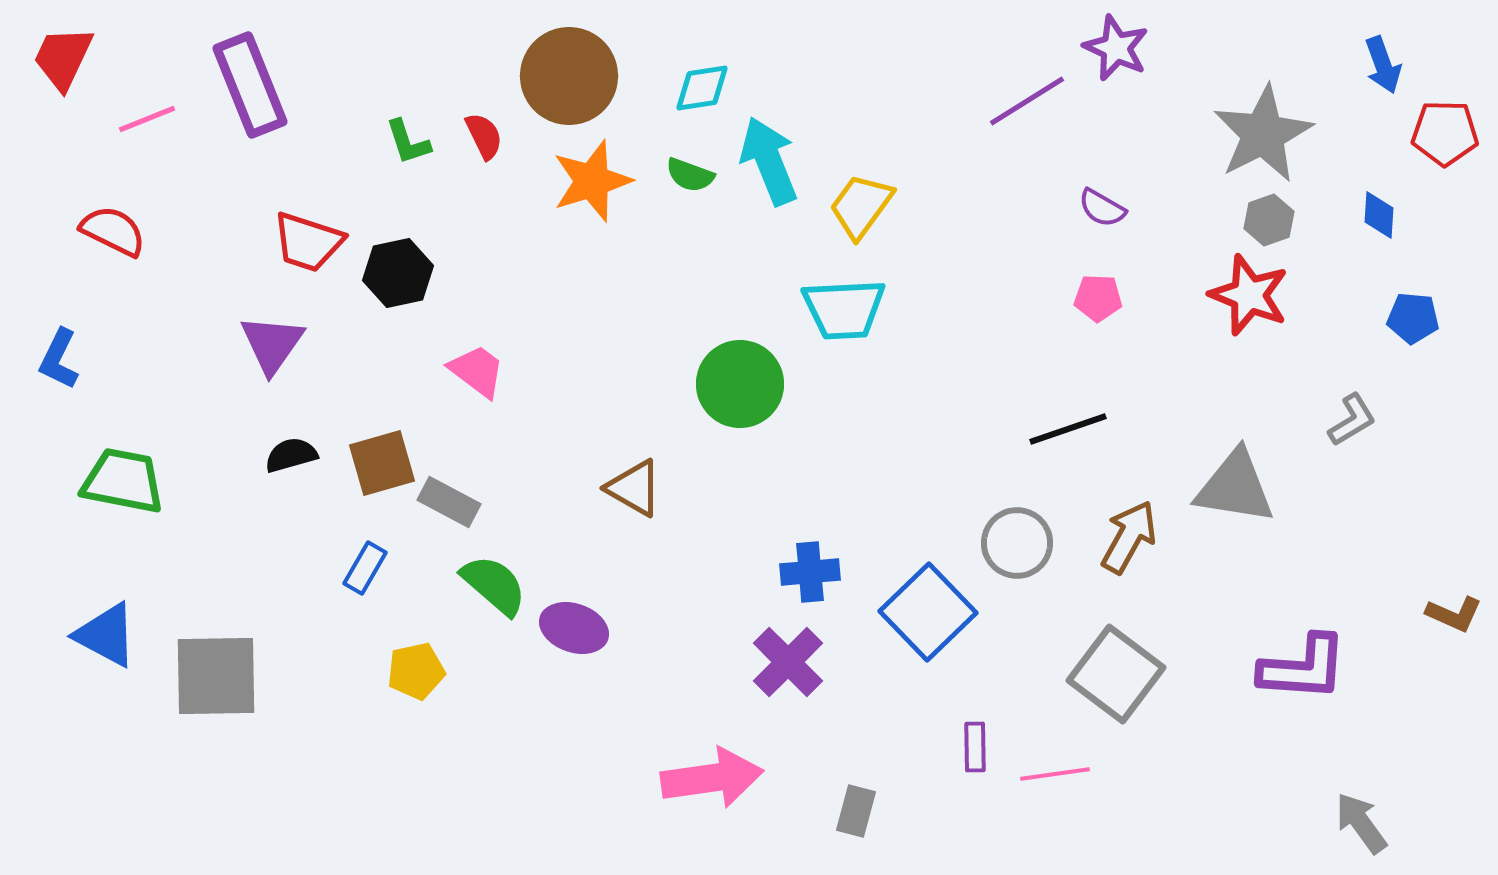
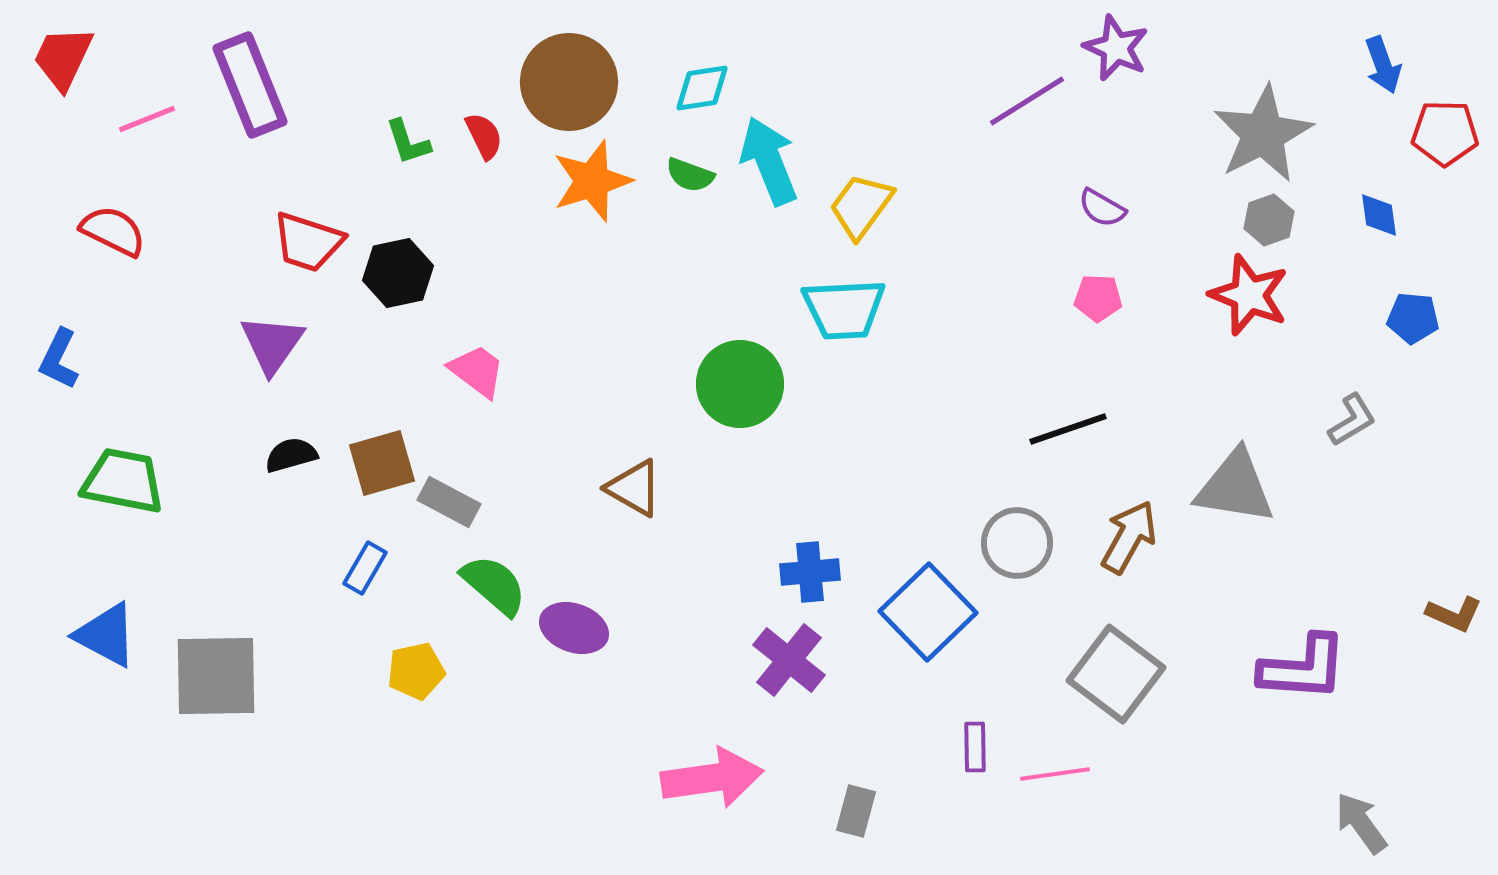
brown circle at (569, 76): moved 6 px down
blue diamond at (1379, 215): rotated 12 degrees counterclockwise
purple cross at (788, 662): moved 1 px right, 2 px up; rotated 6 degrees counterclockwise
